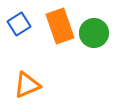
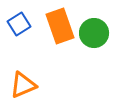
orange triangle: moved 4 px left
